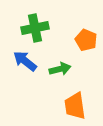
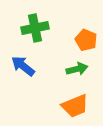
blue arrow: moved 2 px left, 5 px down
green arrow: moved 17 px right
orange trapezoid: rotated 104 degrees counterclockwise
